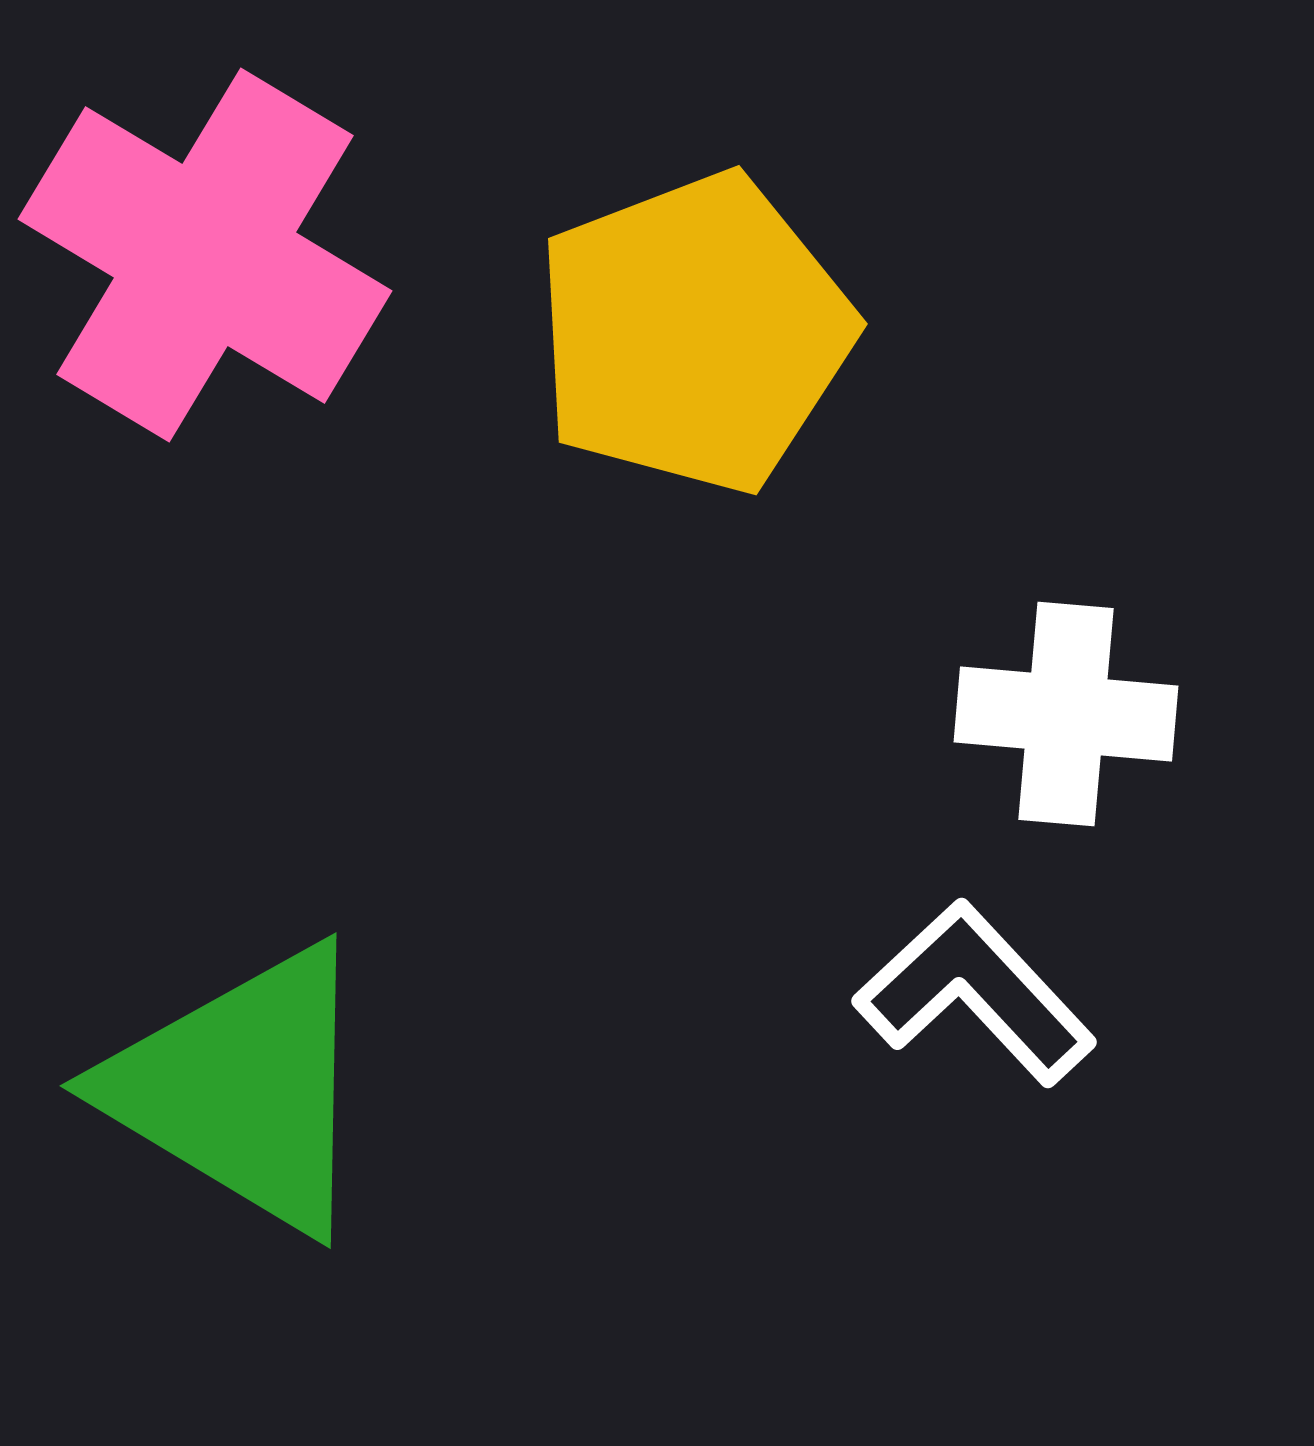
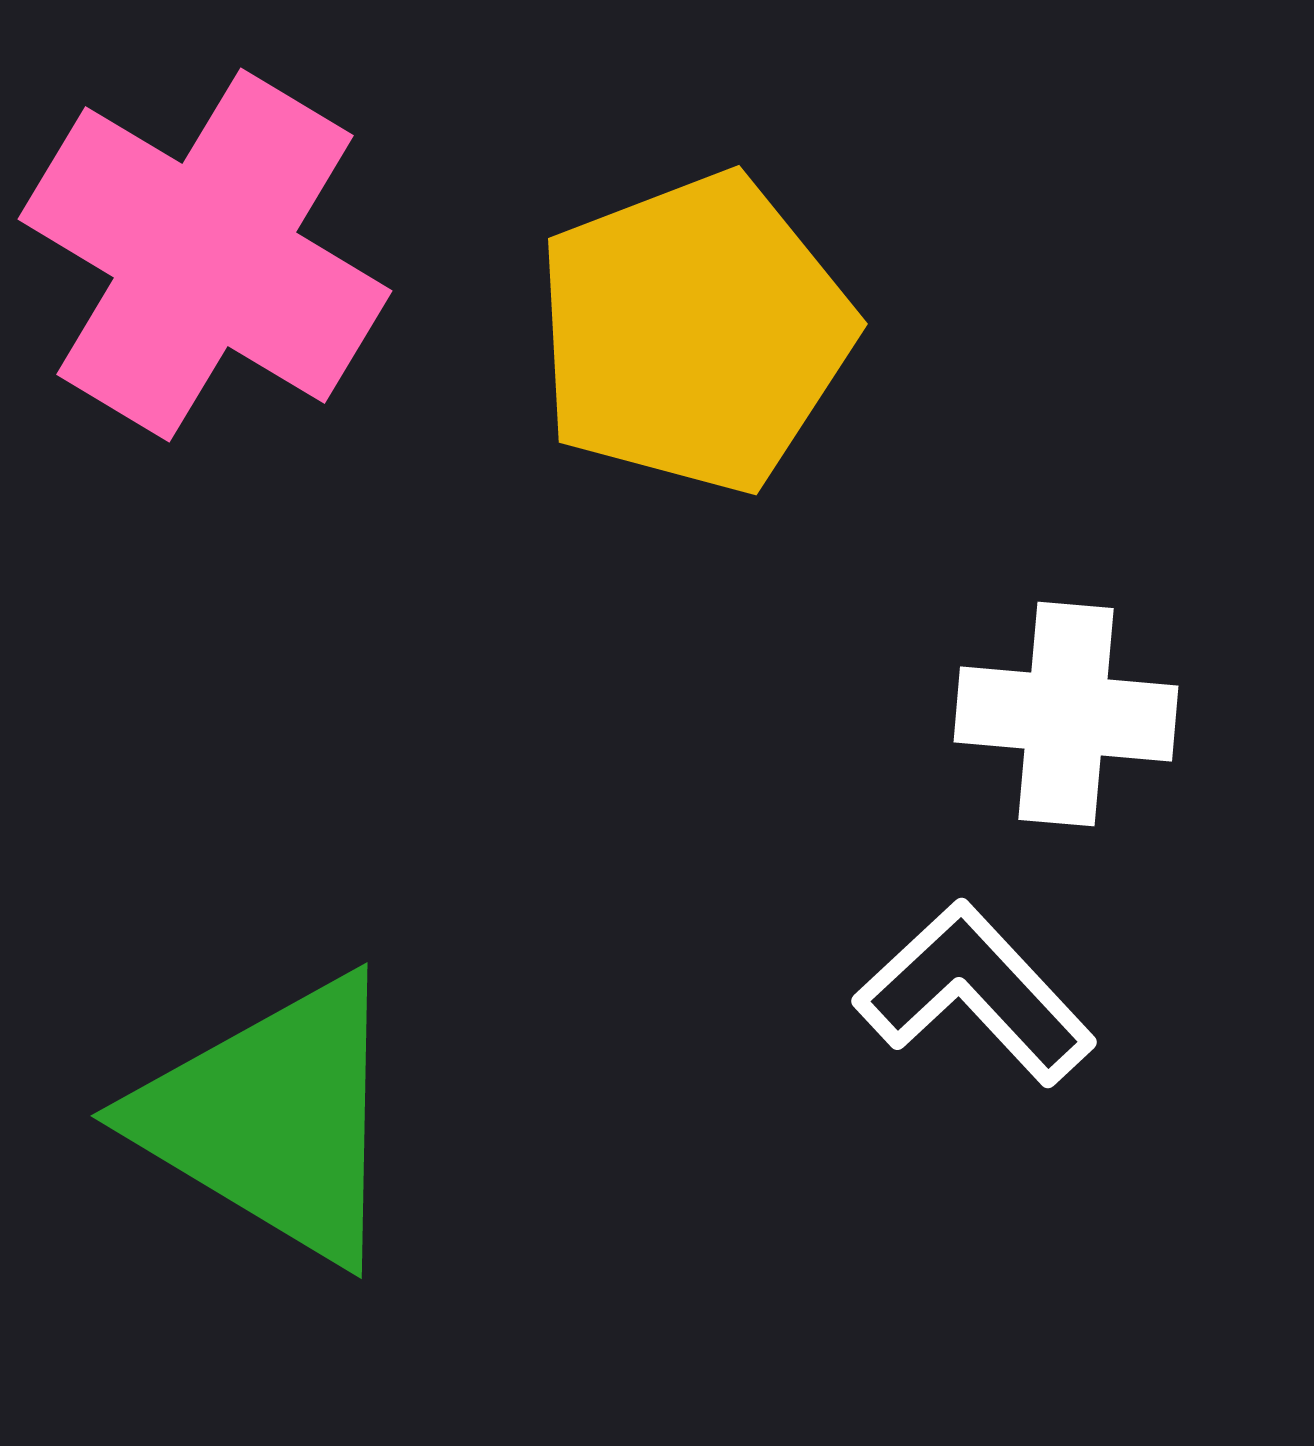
green triangle: moved 31 px right, 30 px down
